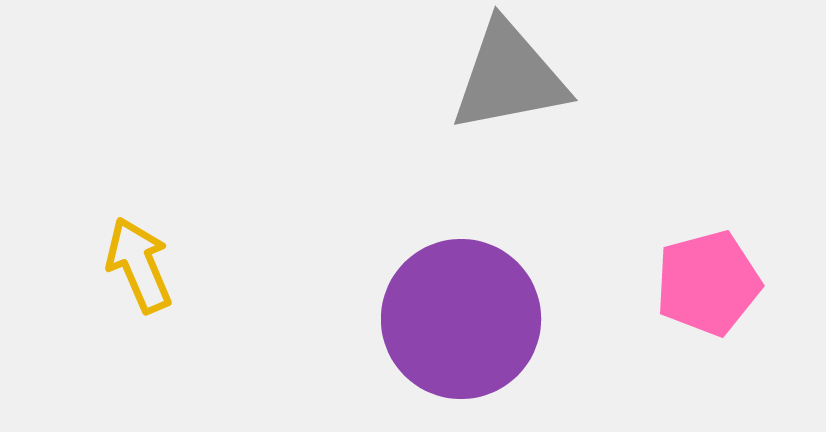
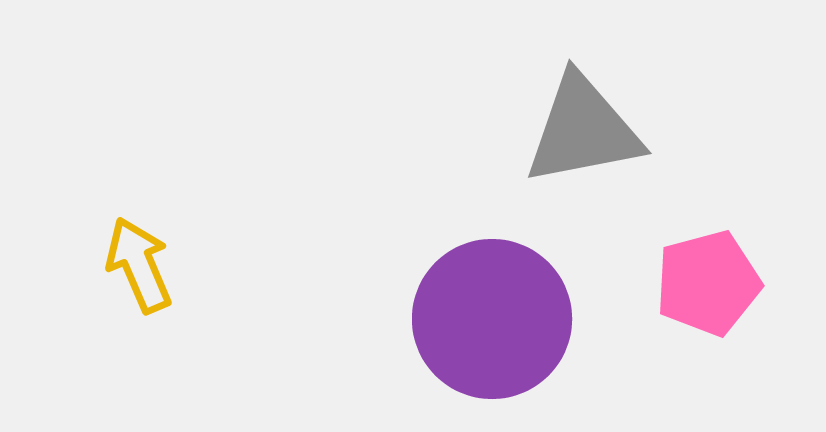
gray triangle: moved 74 px right, 53 px down
purple circle: moved 31 px right
